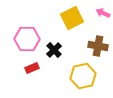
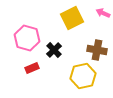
pink hexagon: moved 1 px up; rotated 15 degrees clockwise
brown cross: moved 1 px left, 4 px down
